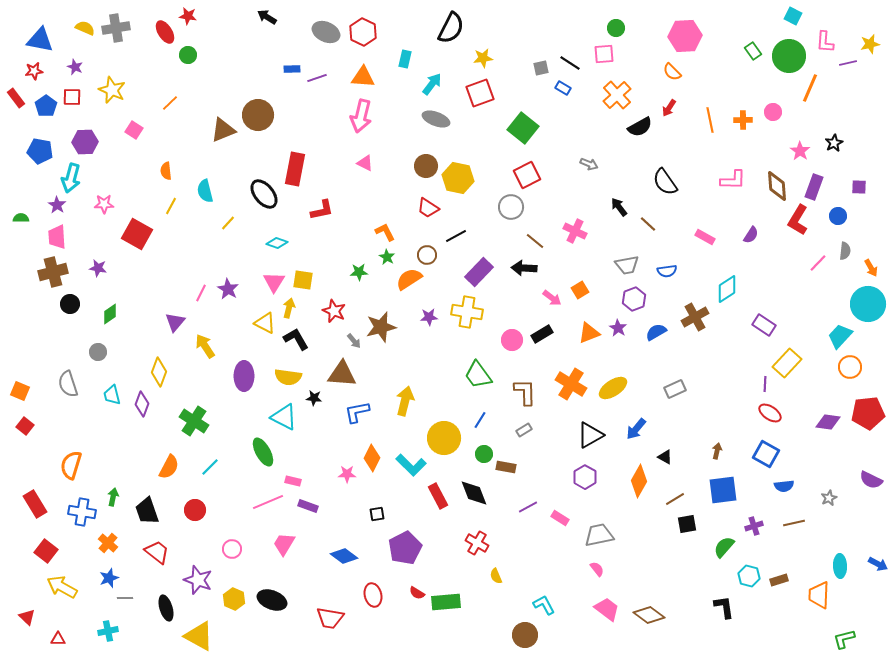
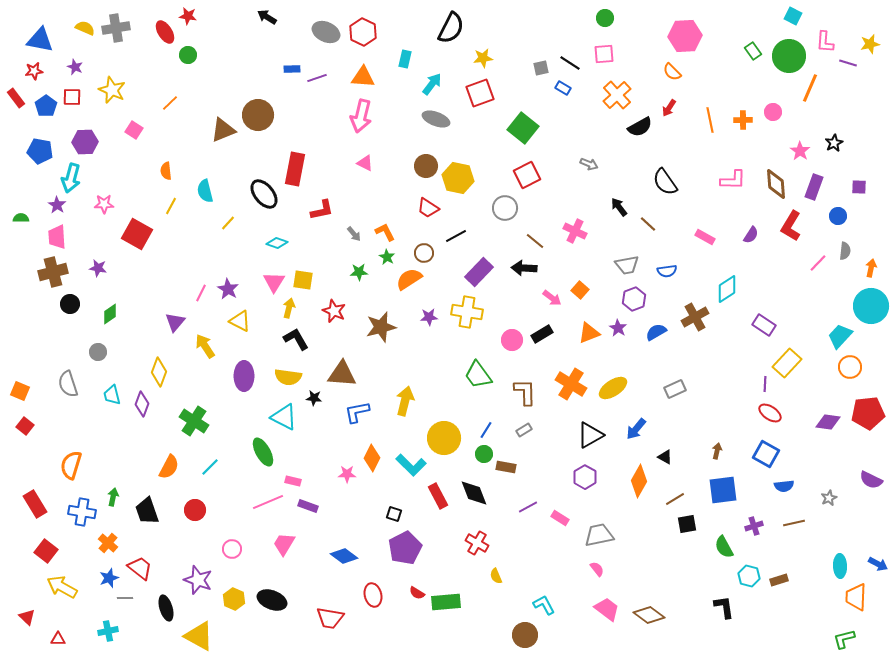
green circle at (616, 28): moved 11 px left, 10 px up
purple line at (848, 63): rotated 30 degrees clockwise
brown diamond at (777, 186): moved 1 px left, 2 px up
gray circle at (511, 207): moved 6 px left, 1 px down
red L-shape at (798, 220): moved 7 px left, 6 px down
brown circle at (427, 255): moved 3 px left, 2 px up
orange arrow at (871, 268): rotated 138 degrees counterclockwise
orange square at (580, 290): rotated 18 degrees counterclockwise
cyan circle at (868, 304): moved 3 px right, 2 px down
yellow triangle at (265, 323): moved 25 px left, 2 px up
gray arrow at (354, 341): moved 107 px up
blue line at (480, 420): moved 6 px right, 10 px down
black square at (377, 514): moved 17 px right; rotated 28 degrees clockwise
green semicircle at (724, 547): rotated 70 degrees counterclockwise
red trapezoid at (157, 552): moved 17 px left, 16 px down
orange trapezoid at (819, 595): moved 37 px right, 2 px down
